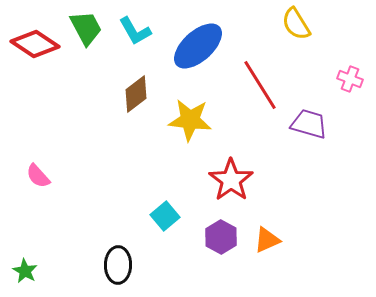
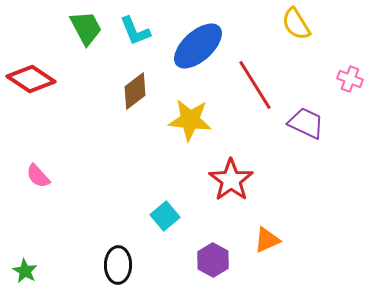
cyan L-shape: rotated 8 degrees clockwise
red diamond: moved 4 px left, 35 px down
red line: moved 5 px left
brown diamond: moved 1 px left, 3 px up
purple trapezoid: moved 3 px left, 1 px up; rotated 9 degrees clockwise
purple hexagon: moved 8 px left, 23 px down
